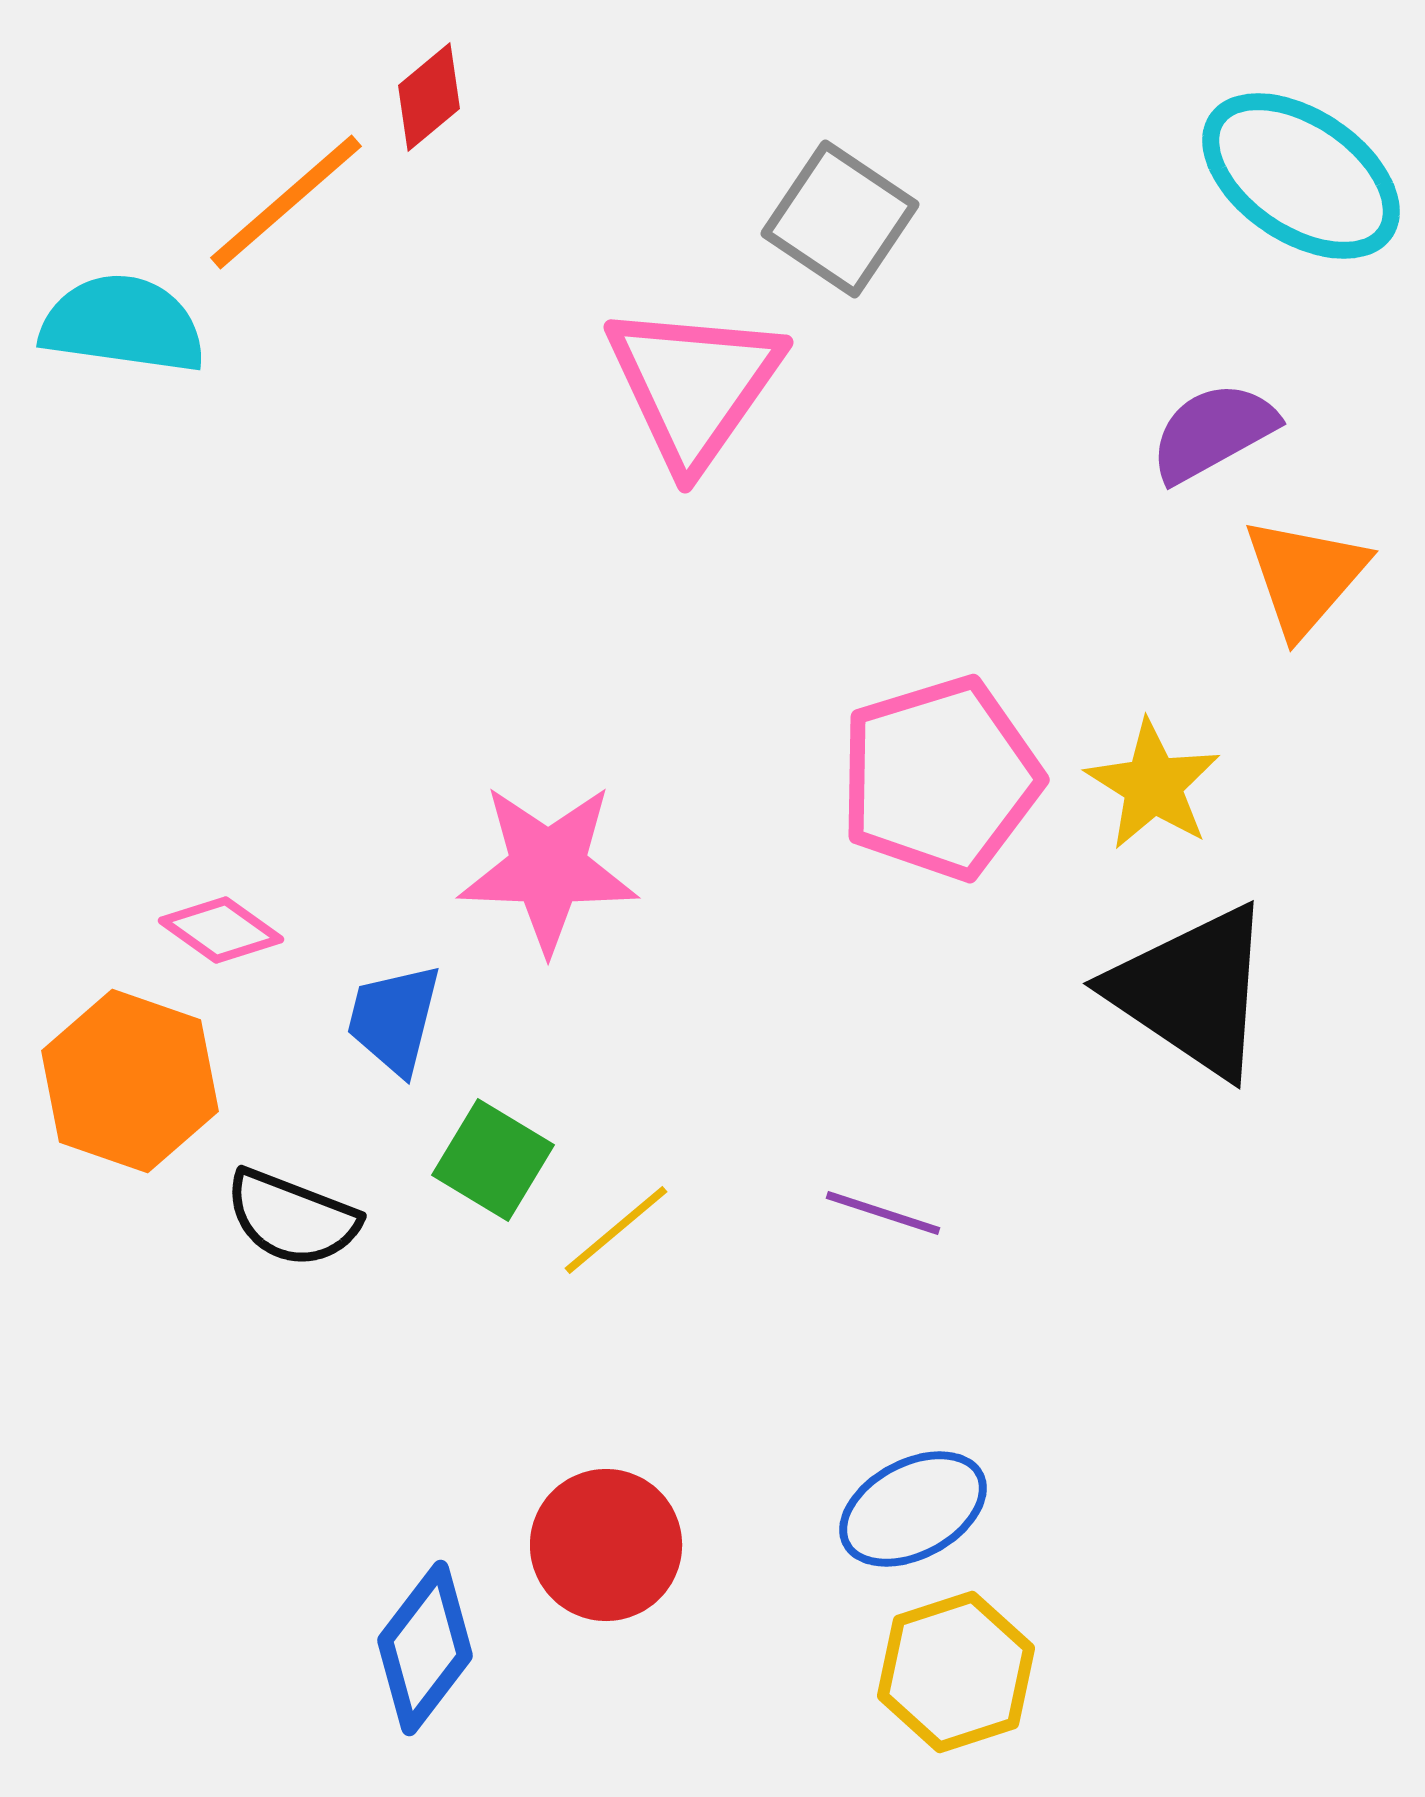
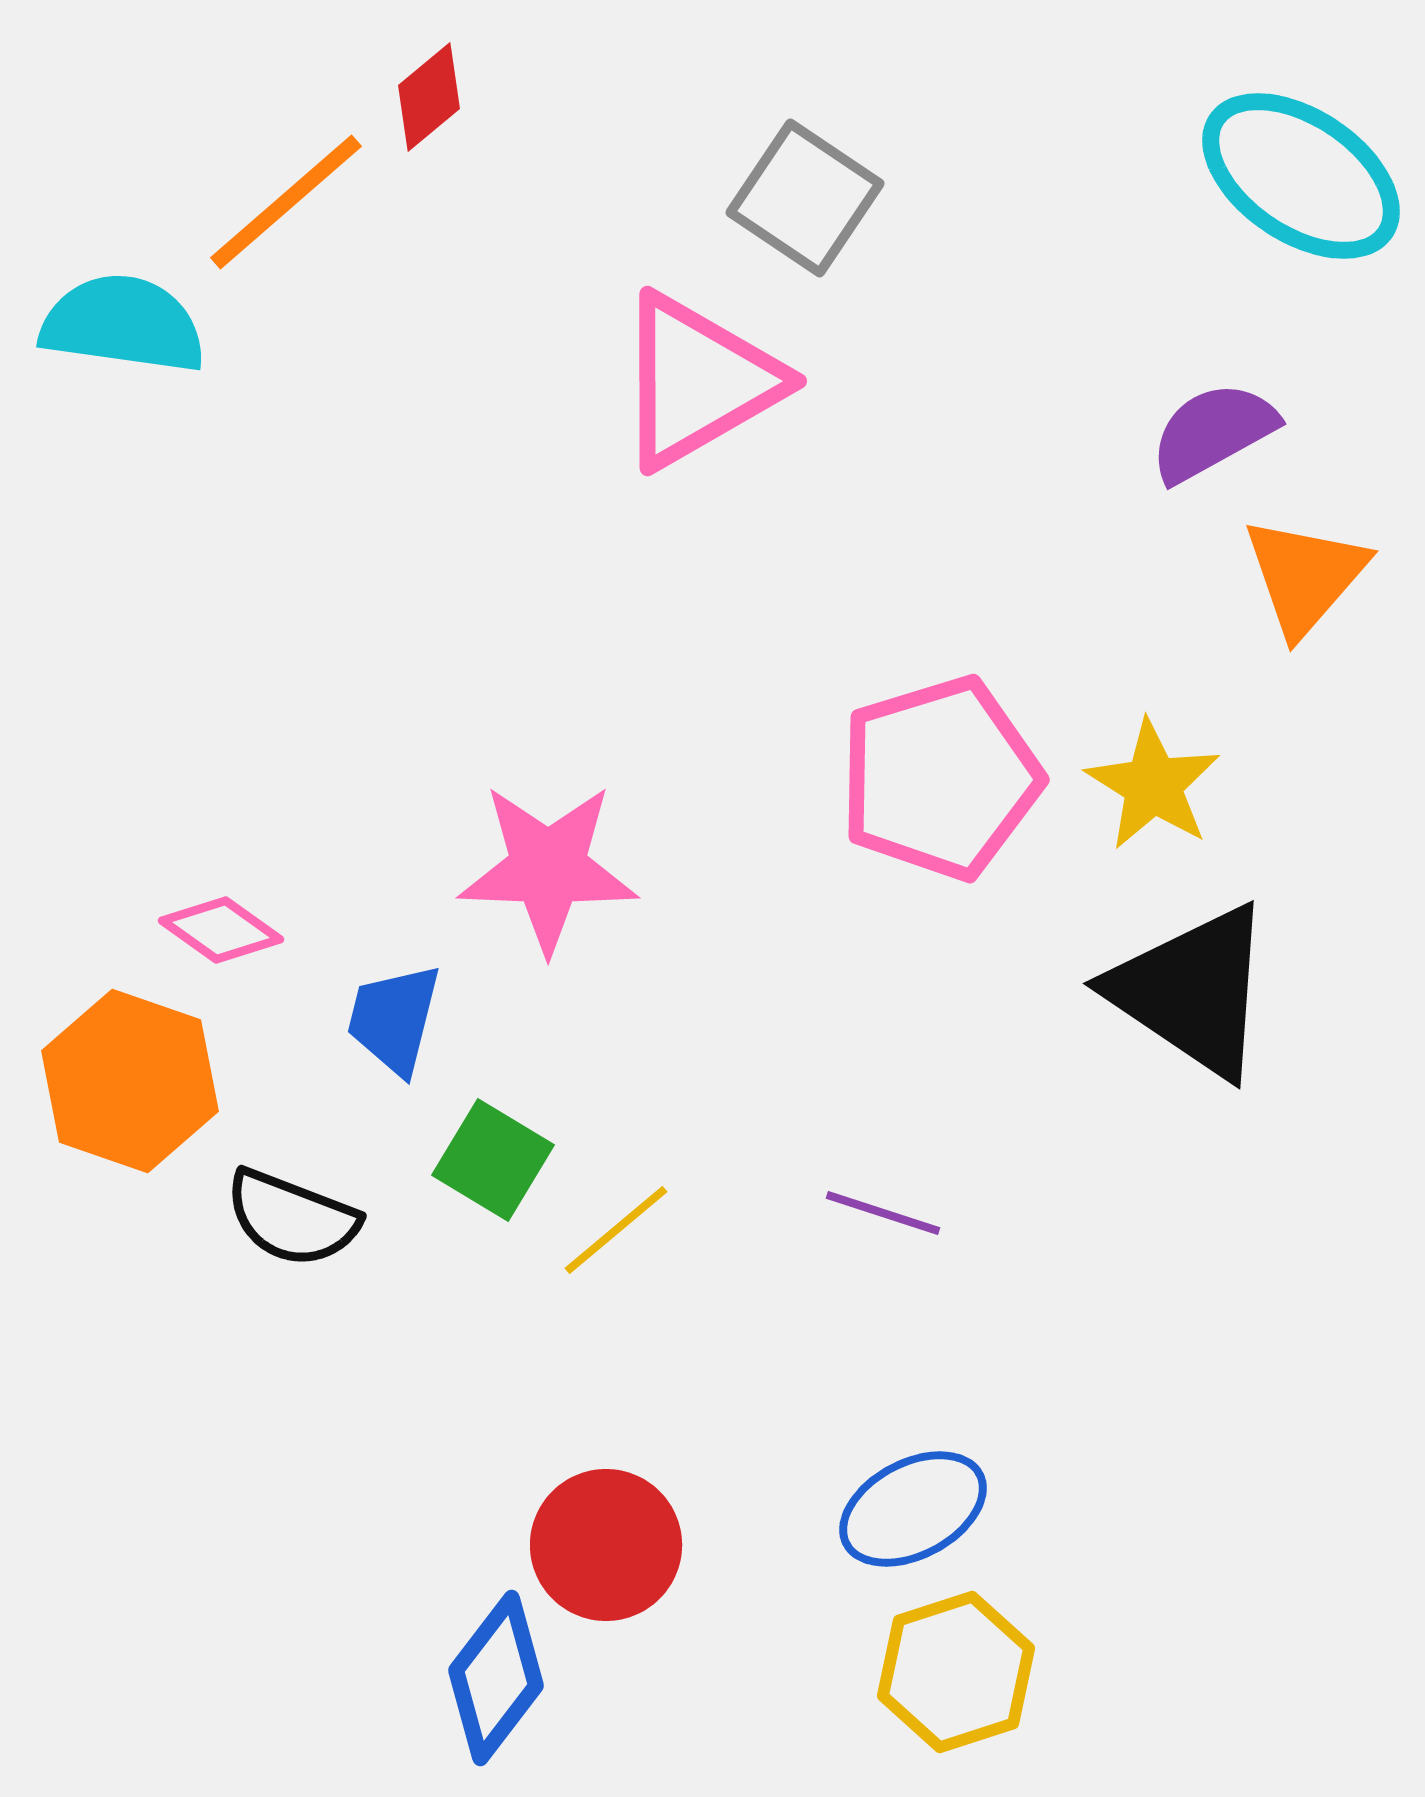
gray square: moved 35 px left, 21 px up
pink triangle: moved 4 px right, 4 px up; rotated 25 degrees clockwise
blue diamond: moved 71 px right, 30 px down
